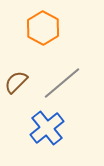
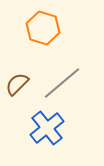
orange hexagon: rotated 12 degrees counterclockwise
brown semicircle: moved 1 px right, 2 px down
